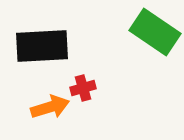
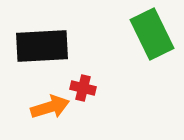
green rectangle: moved 3 px left, 2 px down; rotated 30 degrees clockwise
red cross: rotated 30 degrees clockwise
